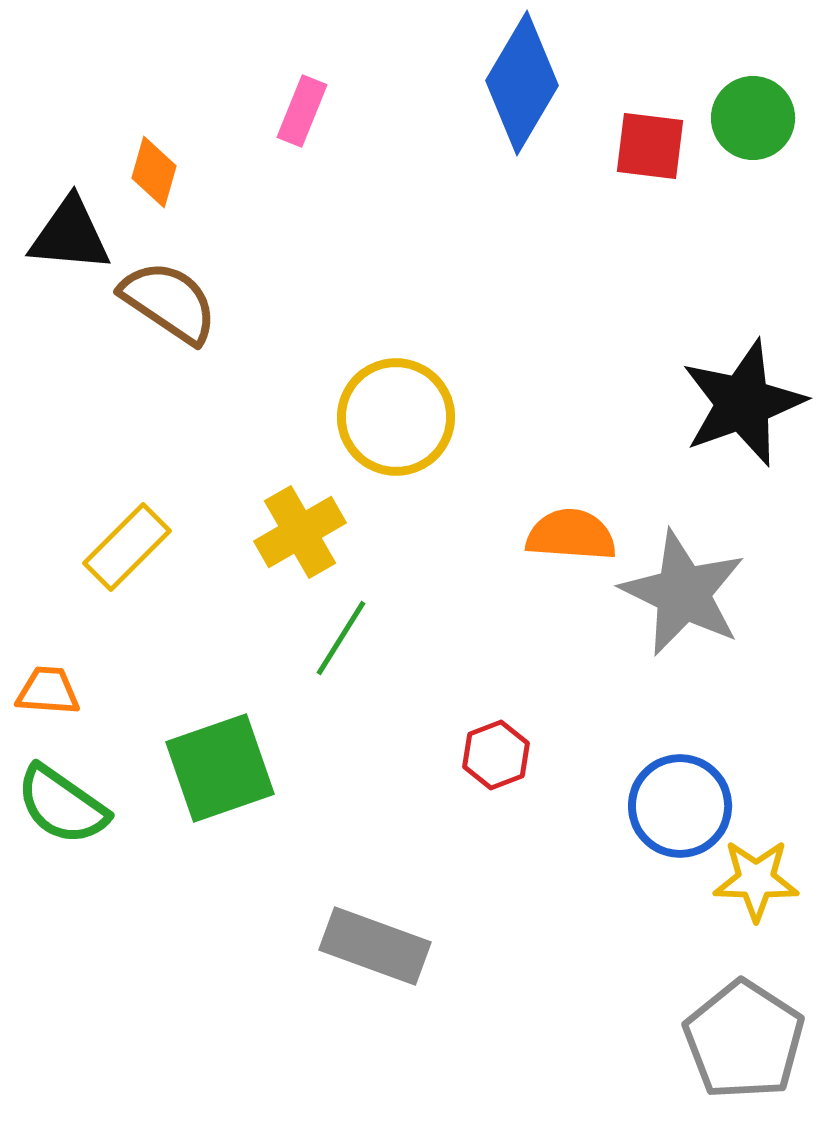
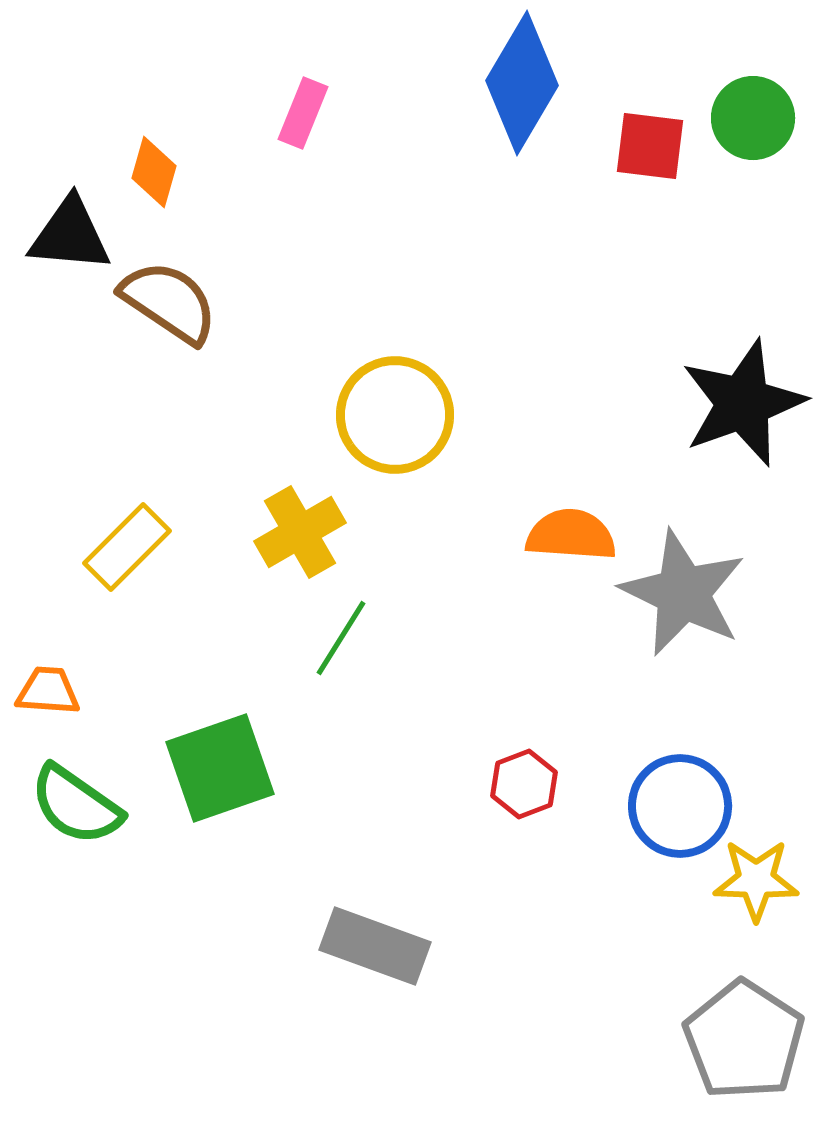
pink rectangle: moved 1 px right, 2 px down
yellow circle: moved 1 px left, 2 px up
red hexagon: moved 28 px right, 29 px down
green semicircle: moved 14 px right
